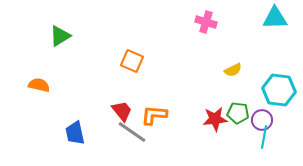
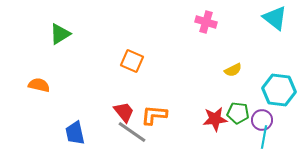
cyan triangle: rotated 40 degrees clockwise
green triangle: moved 2 px up
red trapezoid: moved 2 px right, 1 px down
